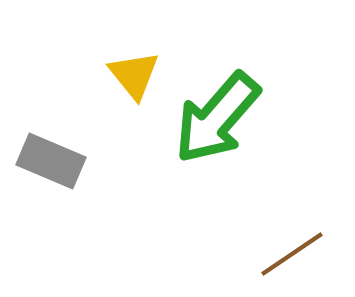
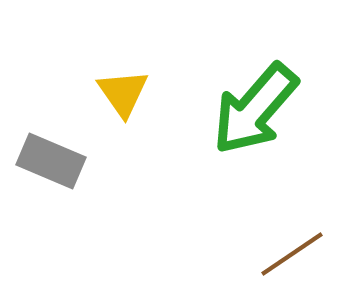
yellow triangle: moved 11 px left, 18 px down; rotated 4 degrees clockwise
green arrow: moved 38 px right, 9 px up
